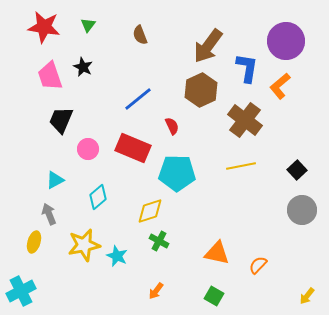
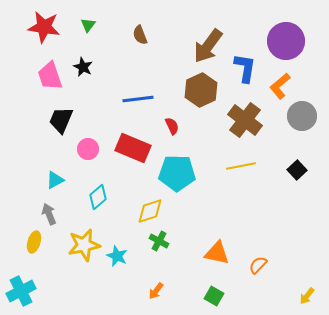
blue L-shape: moved 2 px left
blue line: rotated 32 degrees clockwise
gray circle: moved 94 px up
